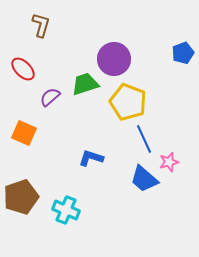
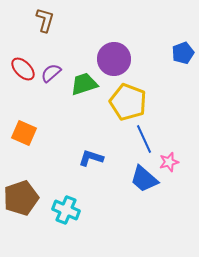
brown L-shape: moved 4 px right, 5 px up
green trapezoid: moved 1 px left
purple semicircle: moved 1 px right, 24 px up
brown pentagon: moved 1 px down
